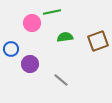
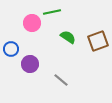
green semicircle: moved 3 px right; rotated 42 degrees clockwise
